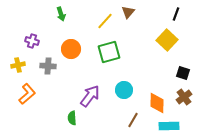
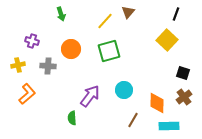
green square: moved 1 px up
